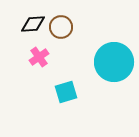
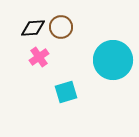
black diamond: moved 4 px down
cyan circle: moved 1 px left, 2 px up
